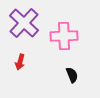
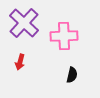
black semicircle: rotated 35 degrees clockwise
